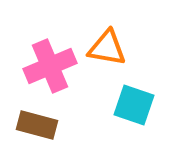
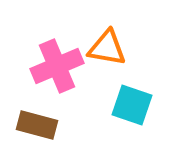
pink cross: moved 7 px right
cyan square: moved 2 px left
